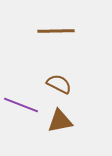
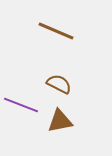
brown line: rotated 24 degrees clockwise
